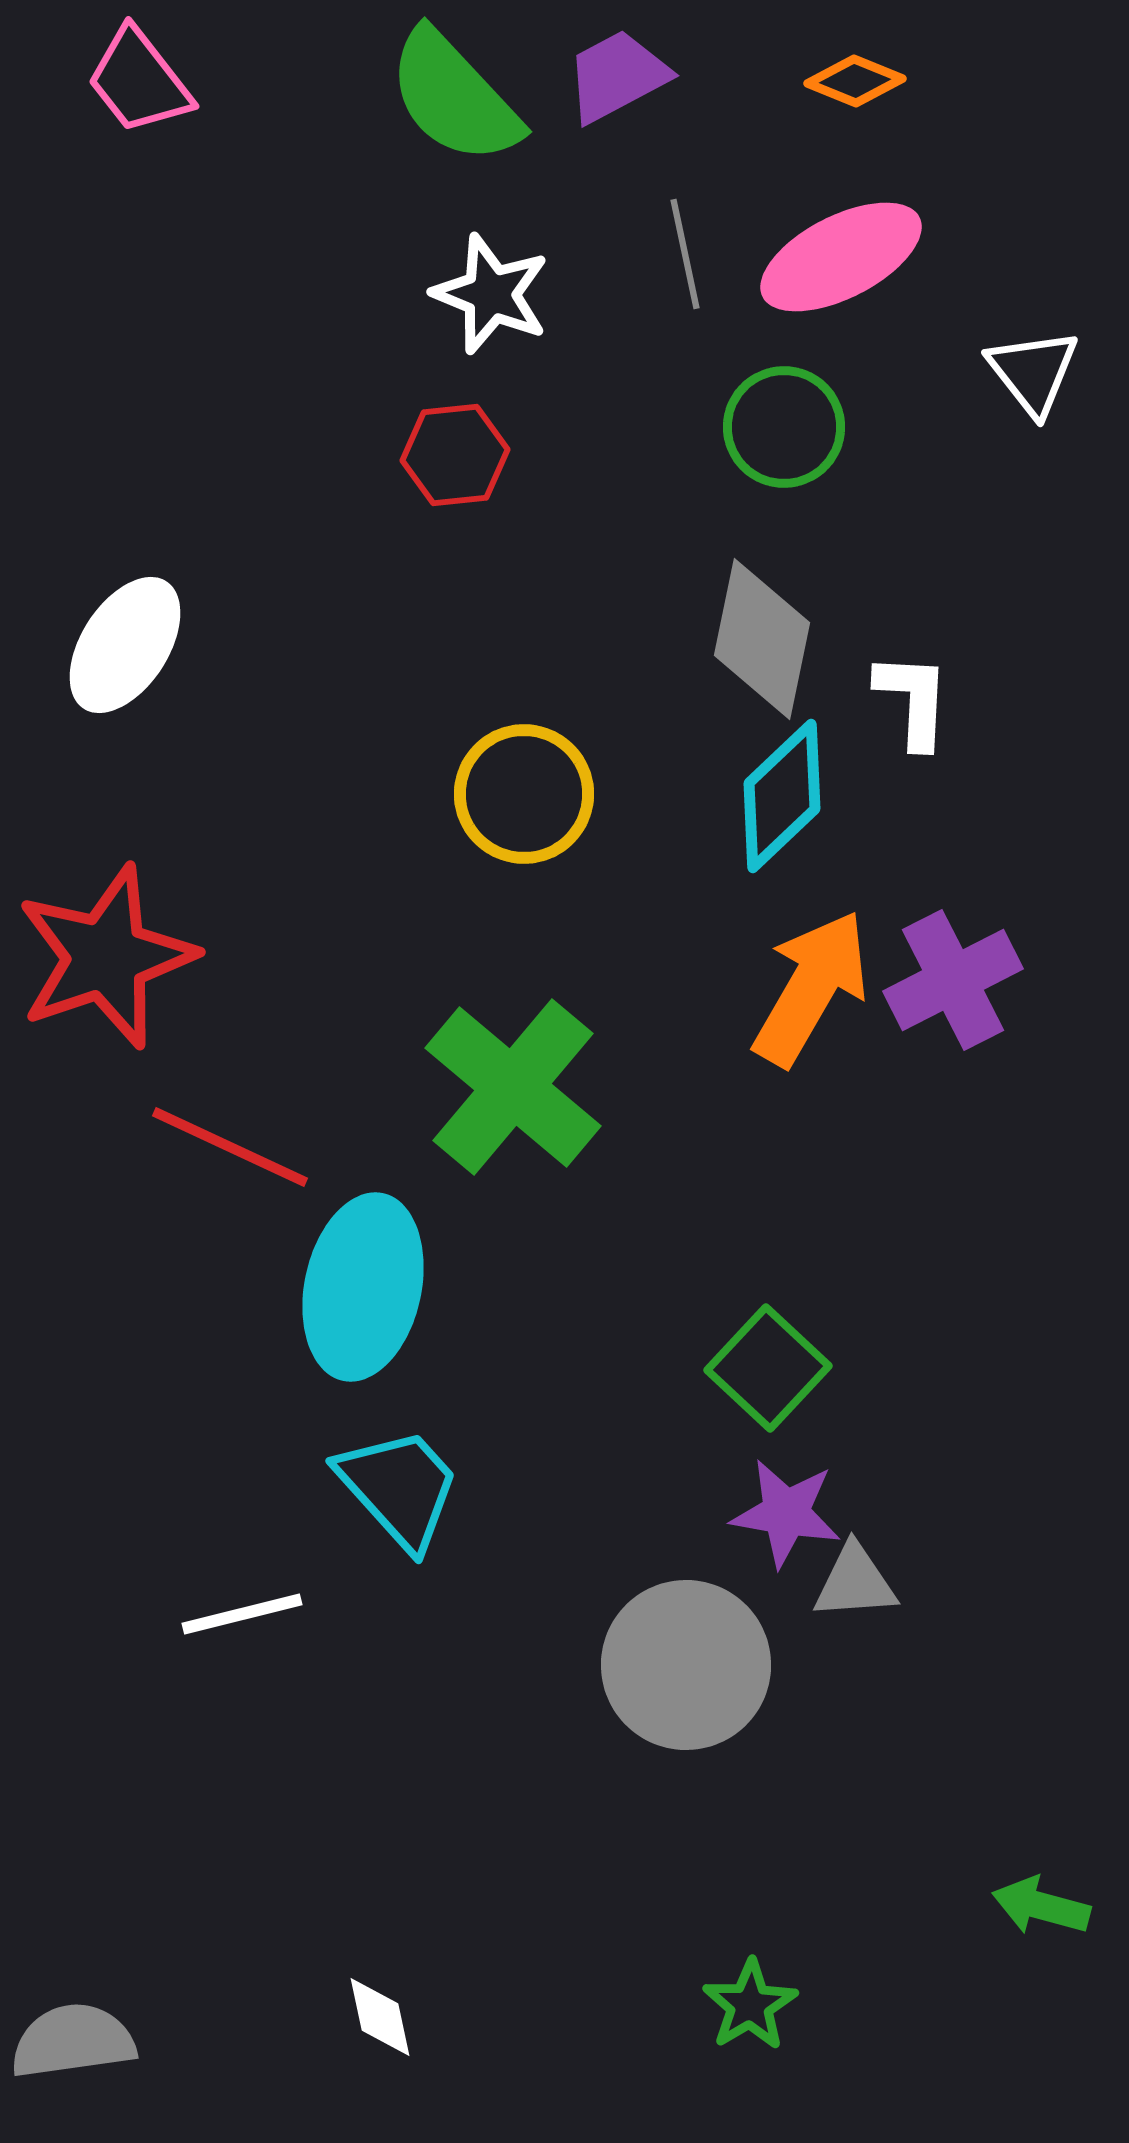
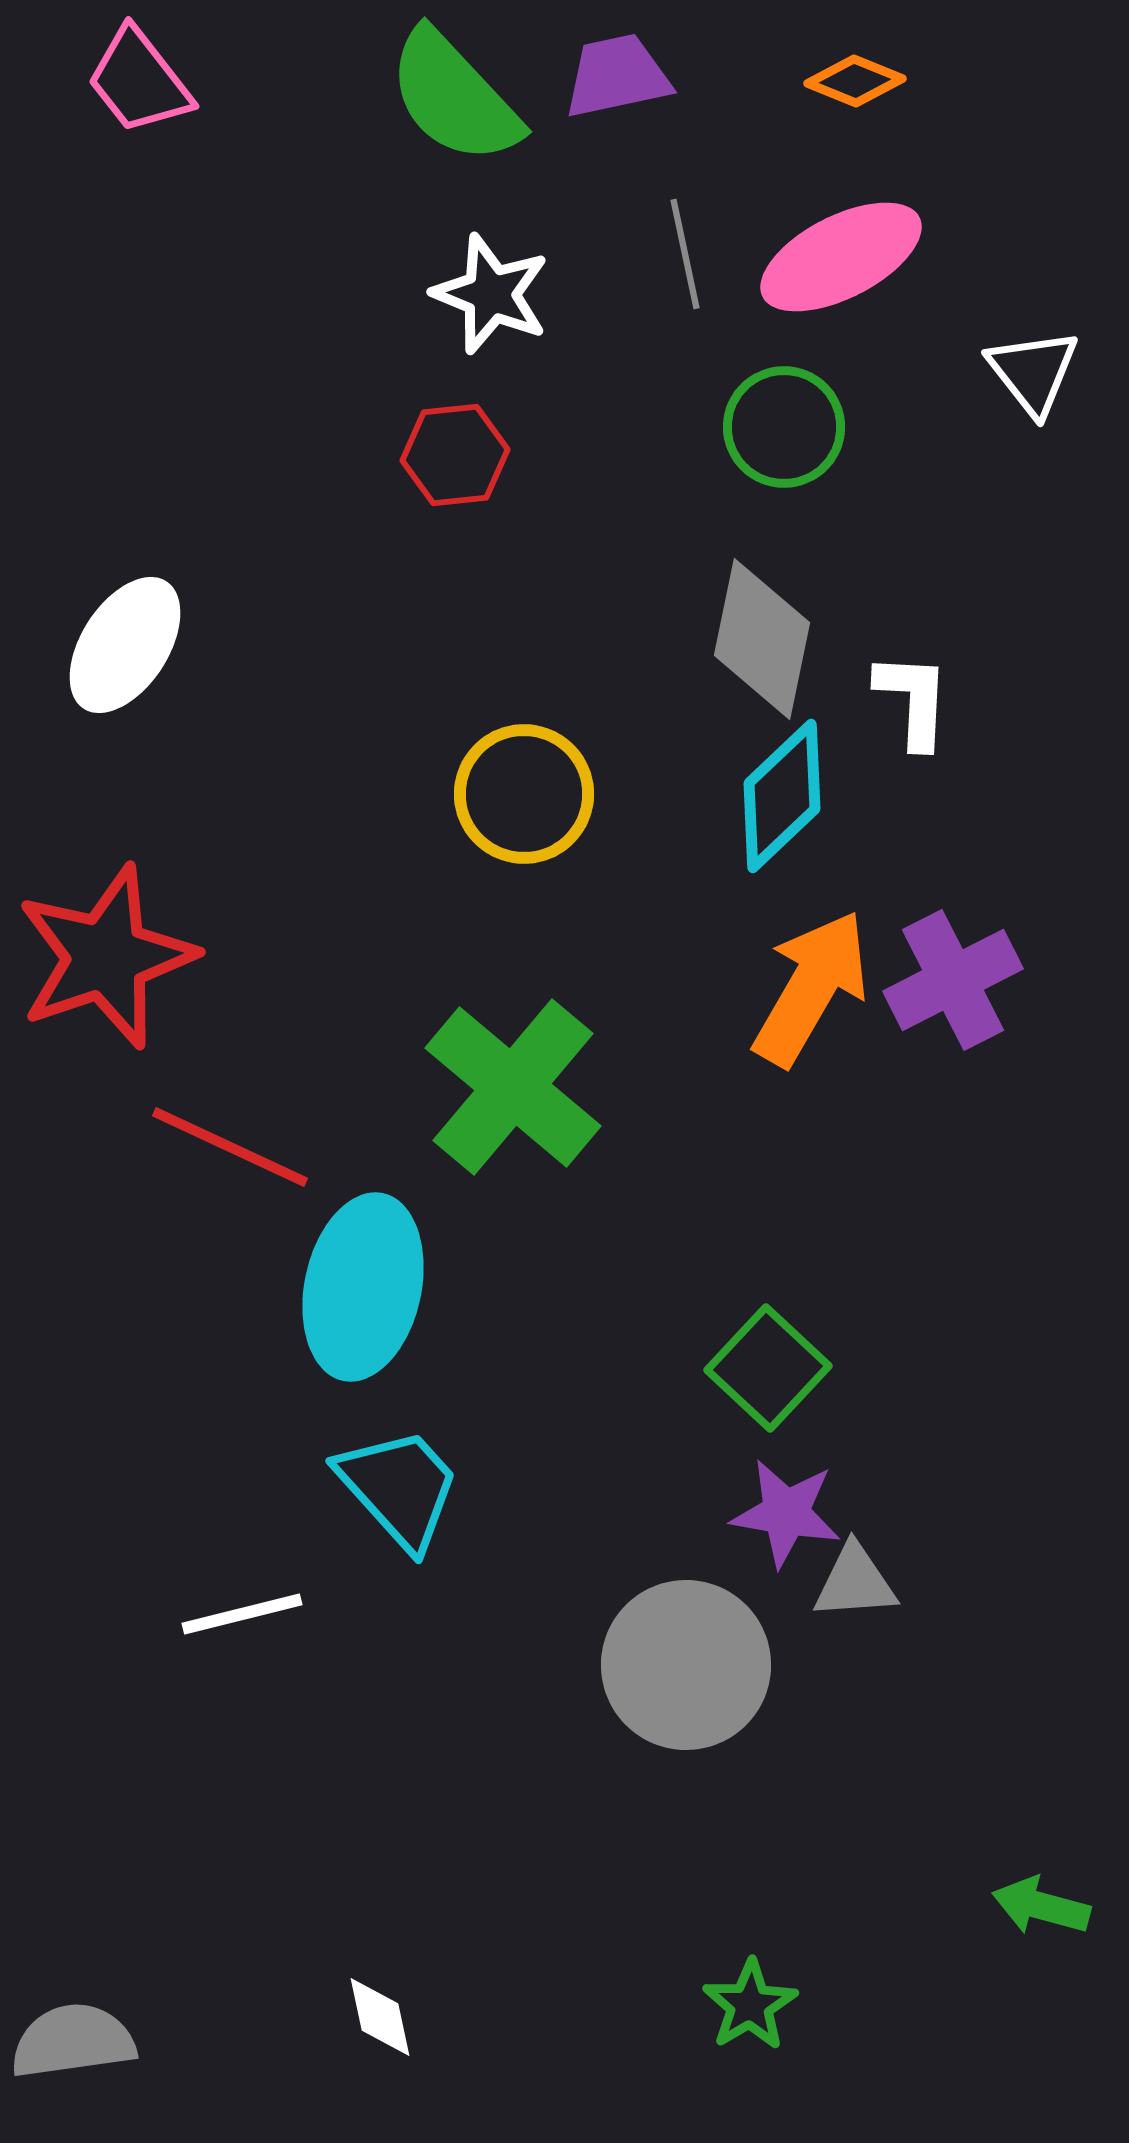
purple trapezoid: rotated 16 degrees clockwise
